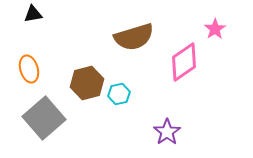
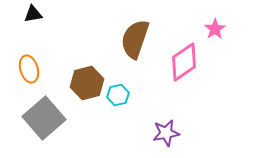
brown semicircle: moved 1 px right, 2 px down; rotated 126 degrees clockwise
cyan hexagon: moved 1 px left, 1 px down
purple star: moved 1 px left, 1 px down; rotated 24 degrees clockwise
